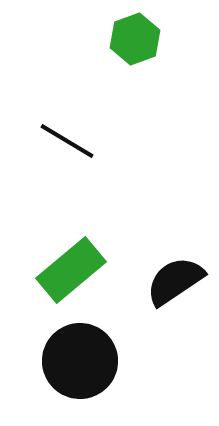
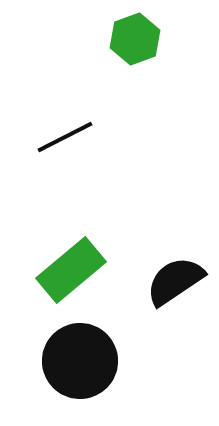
black line: moved 2 px left, 4 px up; rotated 58 degrees counterclockwise
